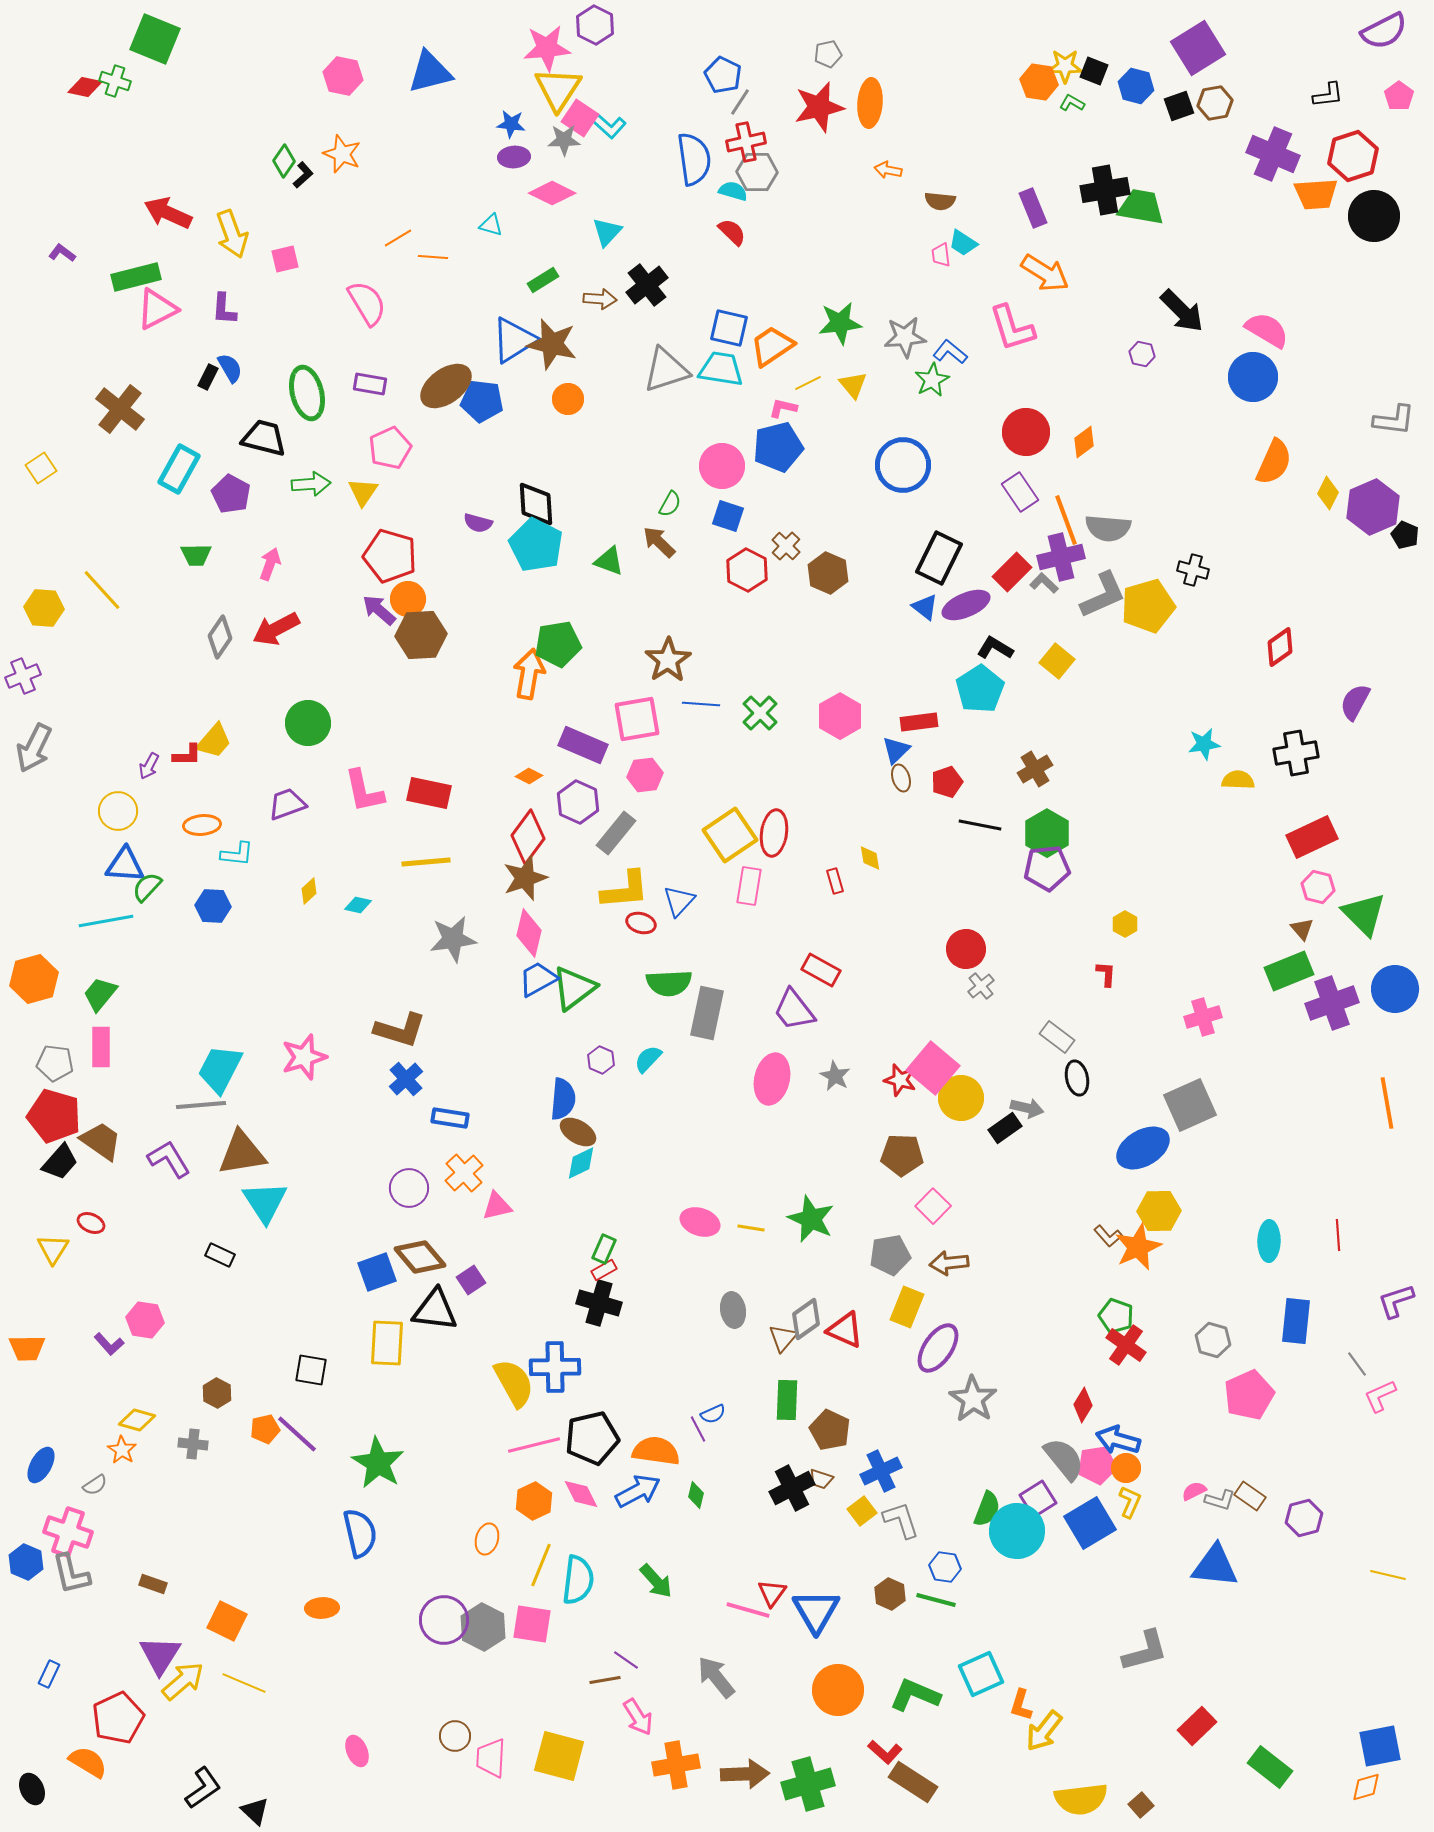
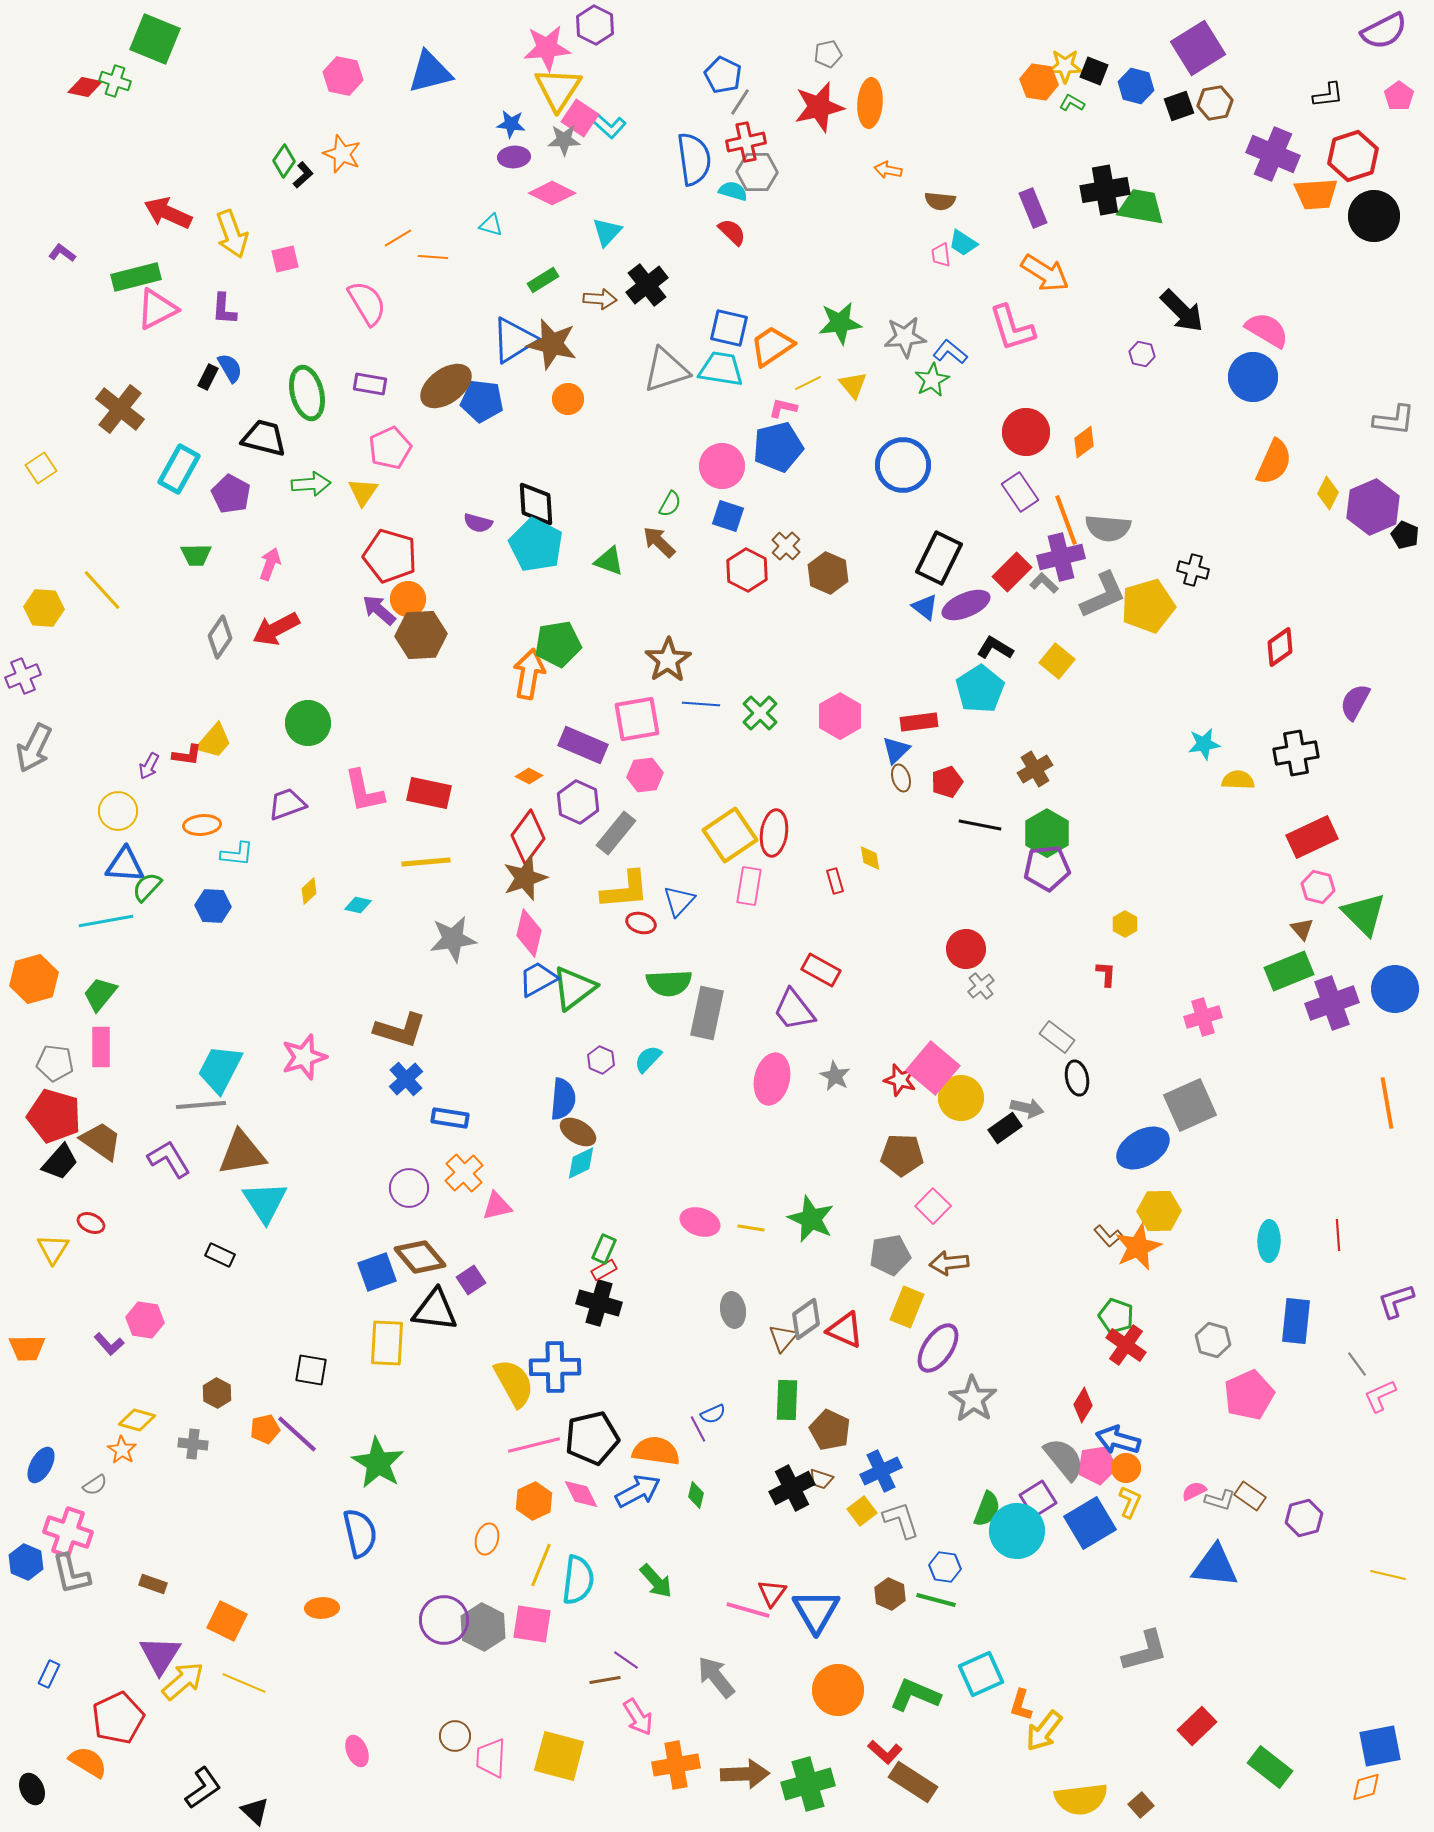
red L-shape at (187, 755): rotated 8 degrees clockwise
